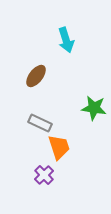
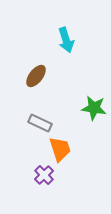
orange trapezoid: moved 1 px right, 2 px down
